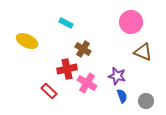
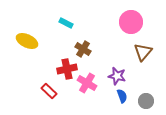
brown triangle: rotated 48 degrees clockwise
